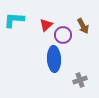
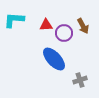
red triangle: rotated 40 degrees clockwise
purple circle: moved 1 px right, 2 px up
blue ellipse: rotated 40 degrees counterclockwise
